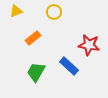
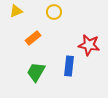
blue rectangle: rotated 54 degrees clockwise
